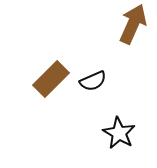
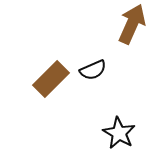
brown arrow: moved 1 px left
black semicircle: moved 11 px up
